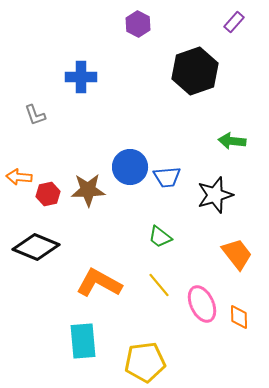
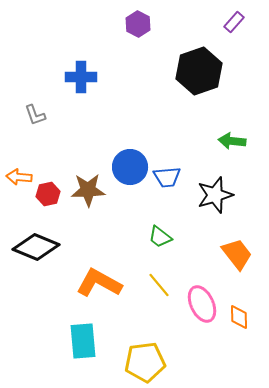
black hexagon: moved 4 px right
